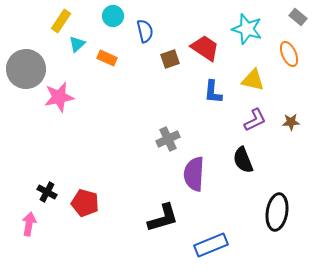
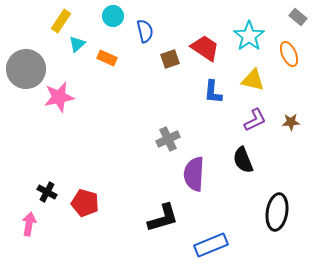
cyan star: moved 2 px right, 7 px down; rotated 20 degrees clockwise
